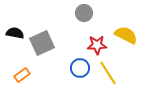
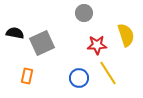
yellow semicircle: rotated 45 degrees clockwise
blue circle: moved 1 px left, 10 px down
orange rectangle: moved 5 px right, 1 px down; rotated 42 degrees counterclockwise
